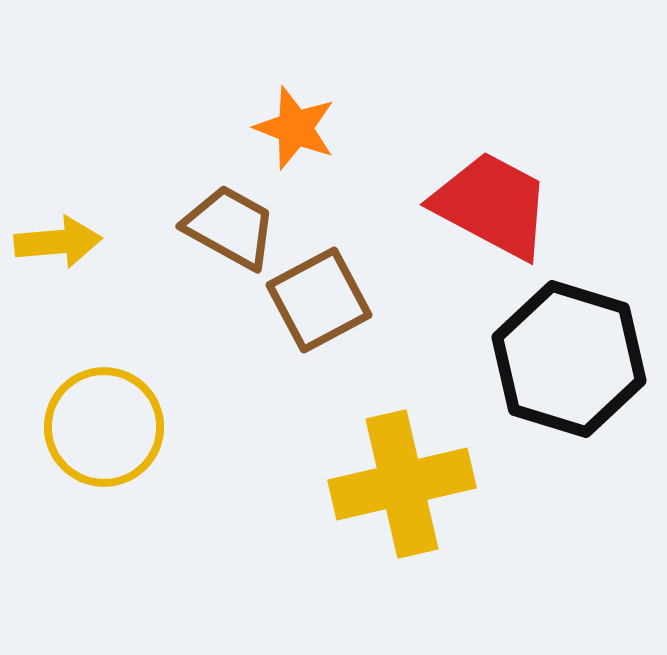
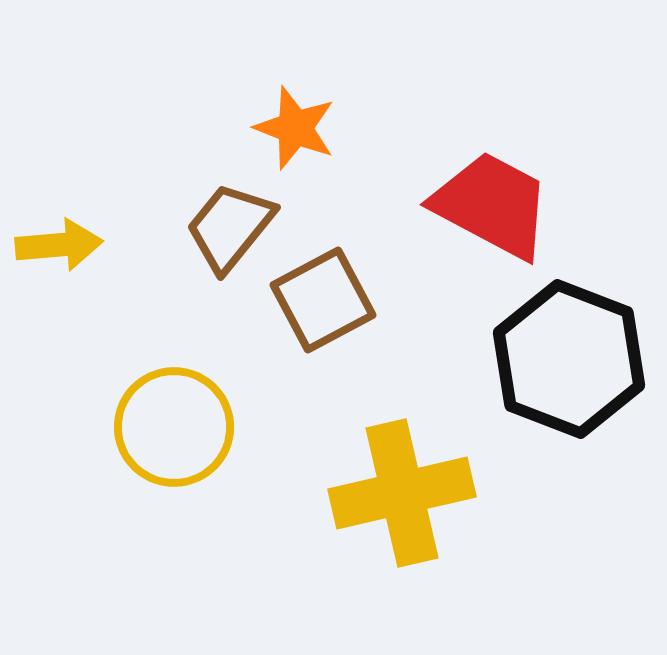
brown trapezoid: rotated 80 degrees counterclockwise
yellow arrow: moved 1 px right, 3 px down
brown square: moved 4 px right
black hexagon: rotated 4 degrees clockwise
yellow circle: moved 70 px right
yellow cross: moved 9 px down
